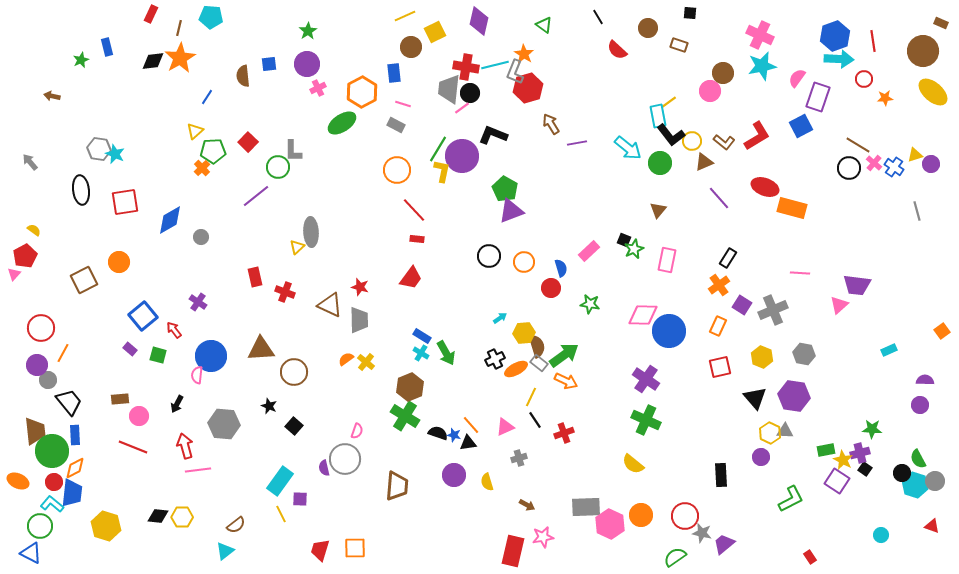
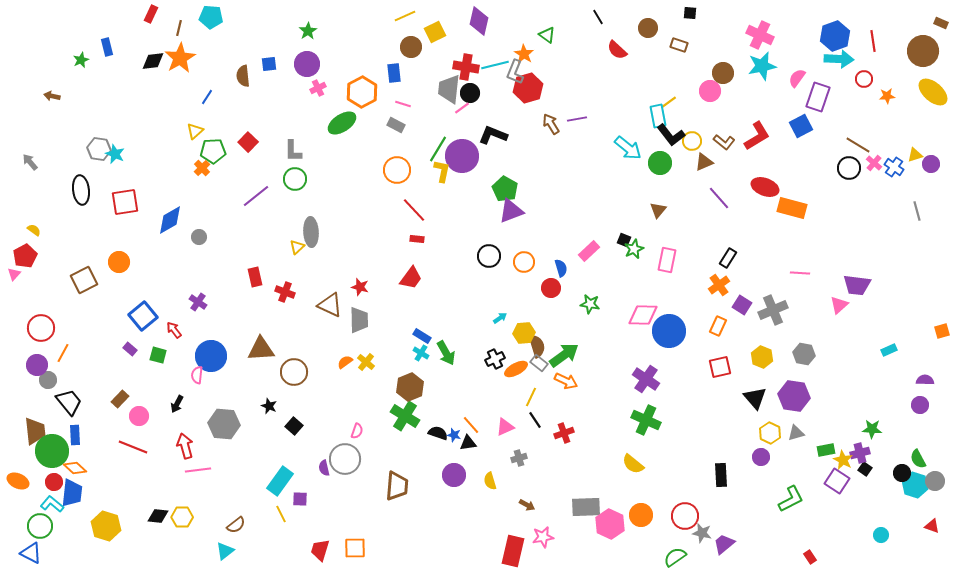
green triangle at (544, 25): moved 3 px right, 10 px down
orange star at (885, 98): moved 2 px right, 2 px up
purple line at (577, 143): moved 24 px up
green circle at (278, 167): moved 17 px right, 12 px down
gray circle at (201, 237): moved 2 px left
orange square at (942, 331): rotated 21 degrees clockwise
orange semicircle at (346, 359): moved 1 px left, 3 px down
brown rectangle at (120, 399): rotated 42 degrees counterclockwise
gray triangle at (785, 431): moved 11 px right, 2 px down; rotated 18 degrees counterclockwise
orange diamond at (75, 468): rotated 70 degrees clockwise
yellow semicircle at (487, 482): moved 3 px right, 1 px up
